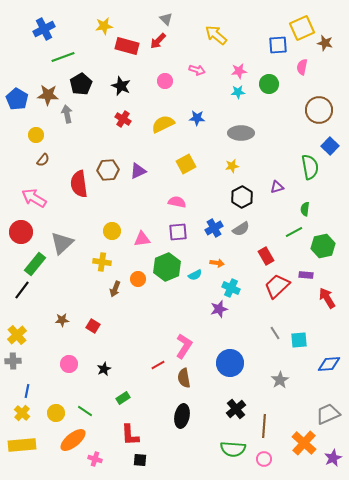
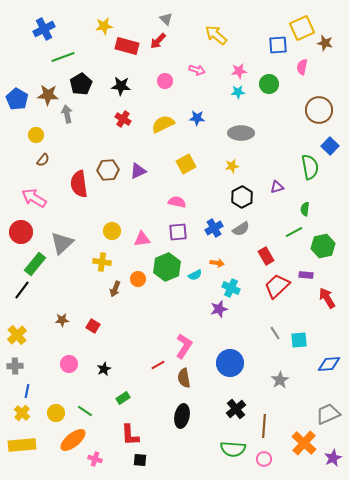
black star at (121, 86): rotated 18 degrees counterclockwise
gray cross at (13, 361): moved 2 px right, 5 px down
